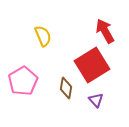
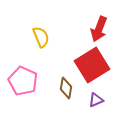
red arrow: moved 6 px left, 2 px up; rotated 130 degrees counterclockwise
yellow semicircle: moved 2 px left, 1 px down
pink pentagon: rotated 16 degrees counterclockwise
purple triangle: rotated 49 degrees clockwise
